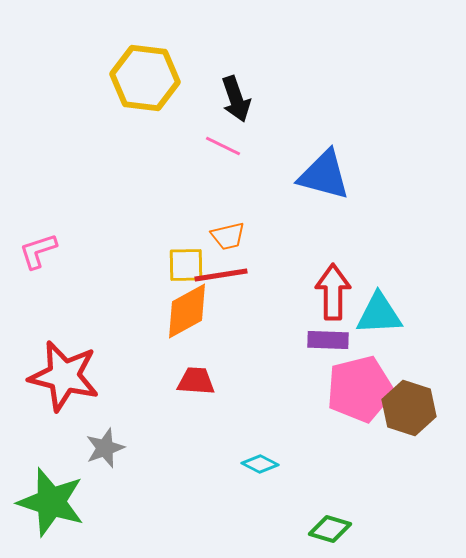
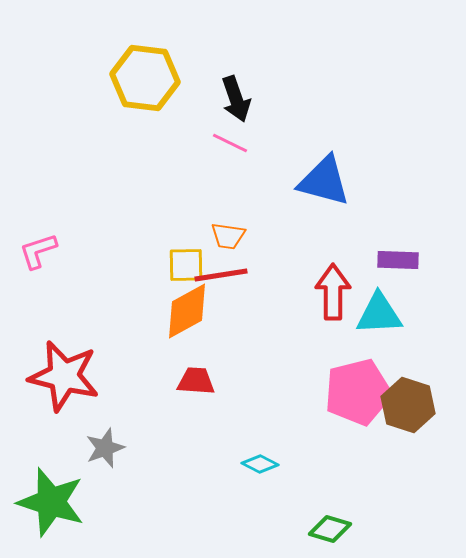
pink line: moved 7 px right, 3 px up
blue triangle: moved 6 px down
orange trapezoid: rotated 21 degrees clockwise
purple rectangle: moved 70 px right, 80 px up
pink pentagon: moved 2 px left, 3 px down
brown hexagon: moved 1 px left, 3 px up
